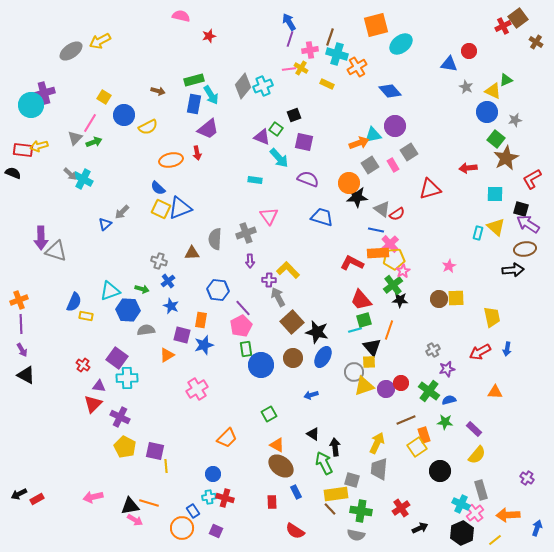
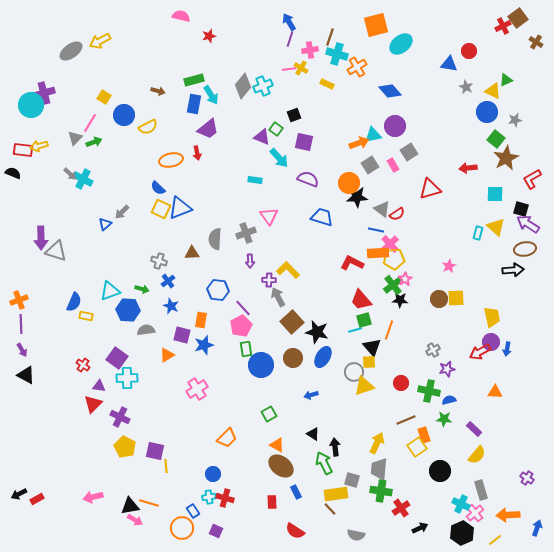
pink star at (403, 271): moved 2 px right, 8 px down
purple circle at (386, 389): moved 105 px right, 47 px up
green cross at (429, 391): rotated 25 degrees counterclockwise
green star at (445, 422): moved 1 px left, 3 px up
green cross at (361, 511): moved 20 px right, 20 px up
